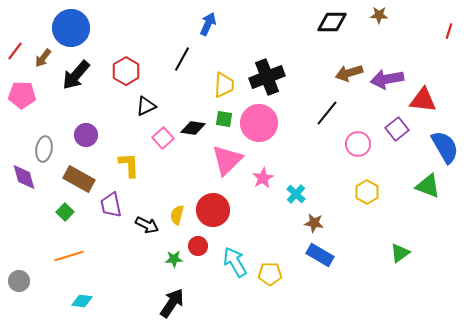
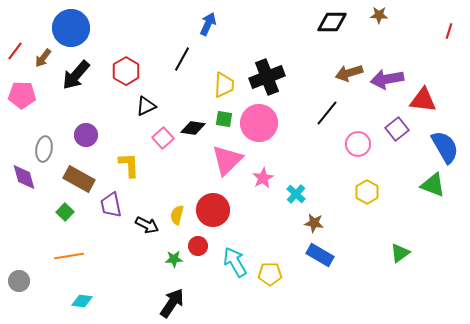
green triangle at (428, 186): moved 5 px right, 1 px up
orange line at (69, 256): rotated 8 degrees clockwise
